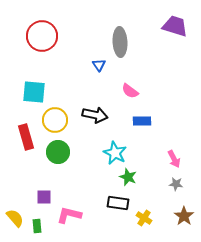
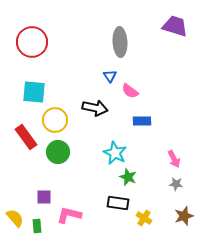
red circle: moved 10 px left, 6 px down
blue triangle: moved 11 px right, 11 px down
black arrow: moved 7 px up
red rectangle: rotated 20 degrees counterclockwise
brown star: rotated 18 degrees clockwise
